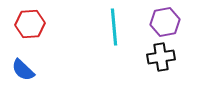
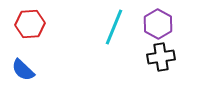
purple hexagon: moved 7 px left, 2 px down; rotated 20 degrees counterclockwise
cyan line: rotated 27 degrees clockwise
